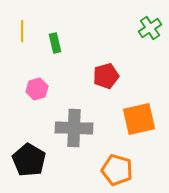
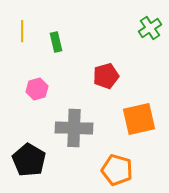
green rectangle: moved 1 px right, 1 px up
